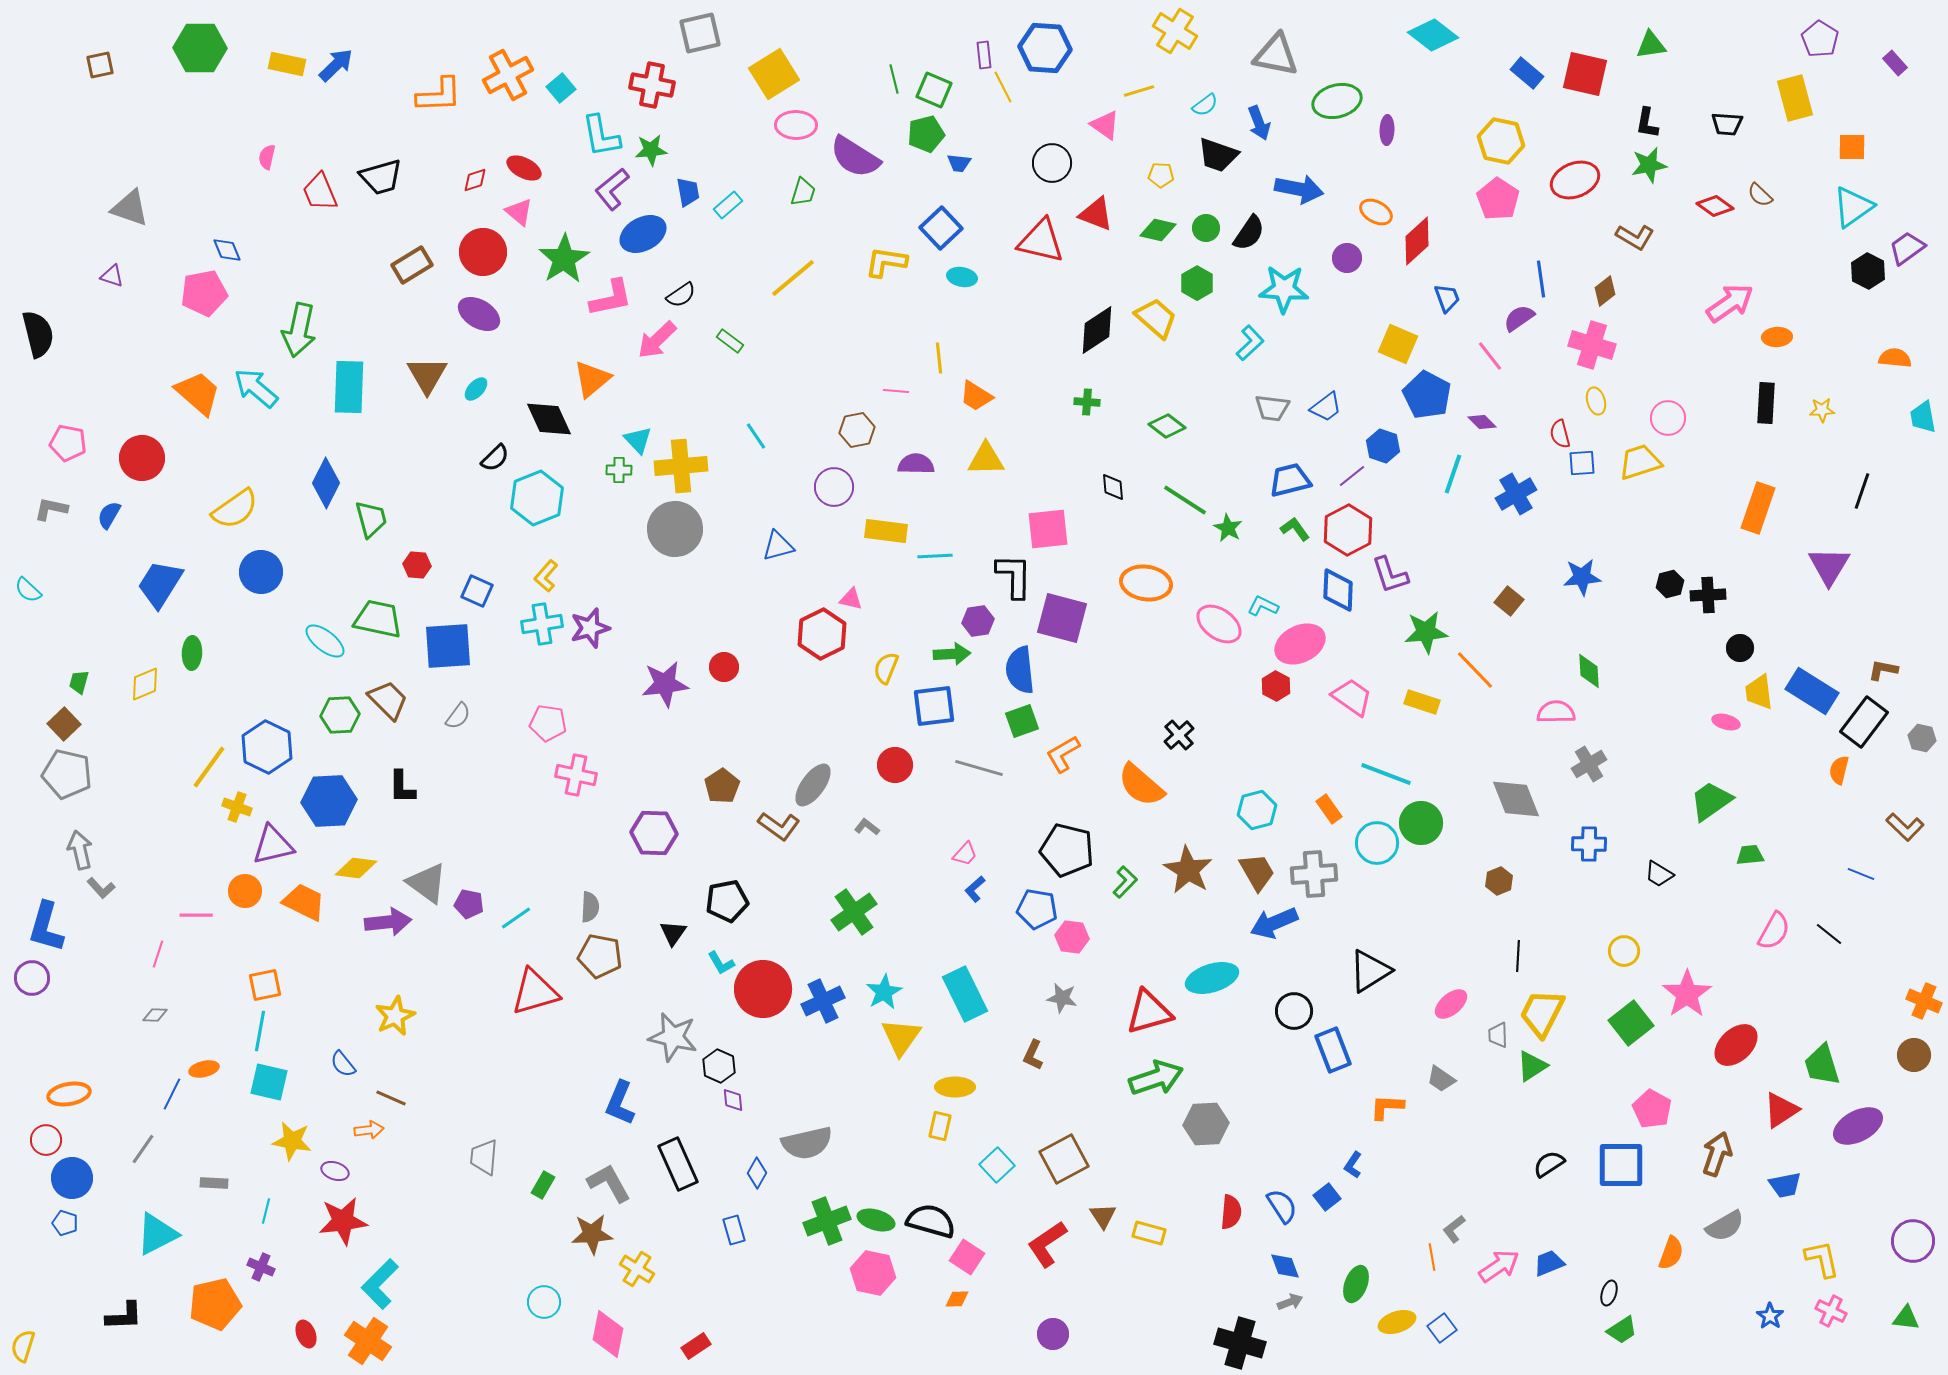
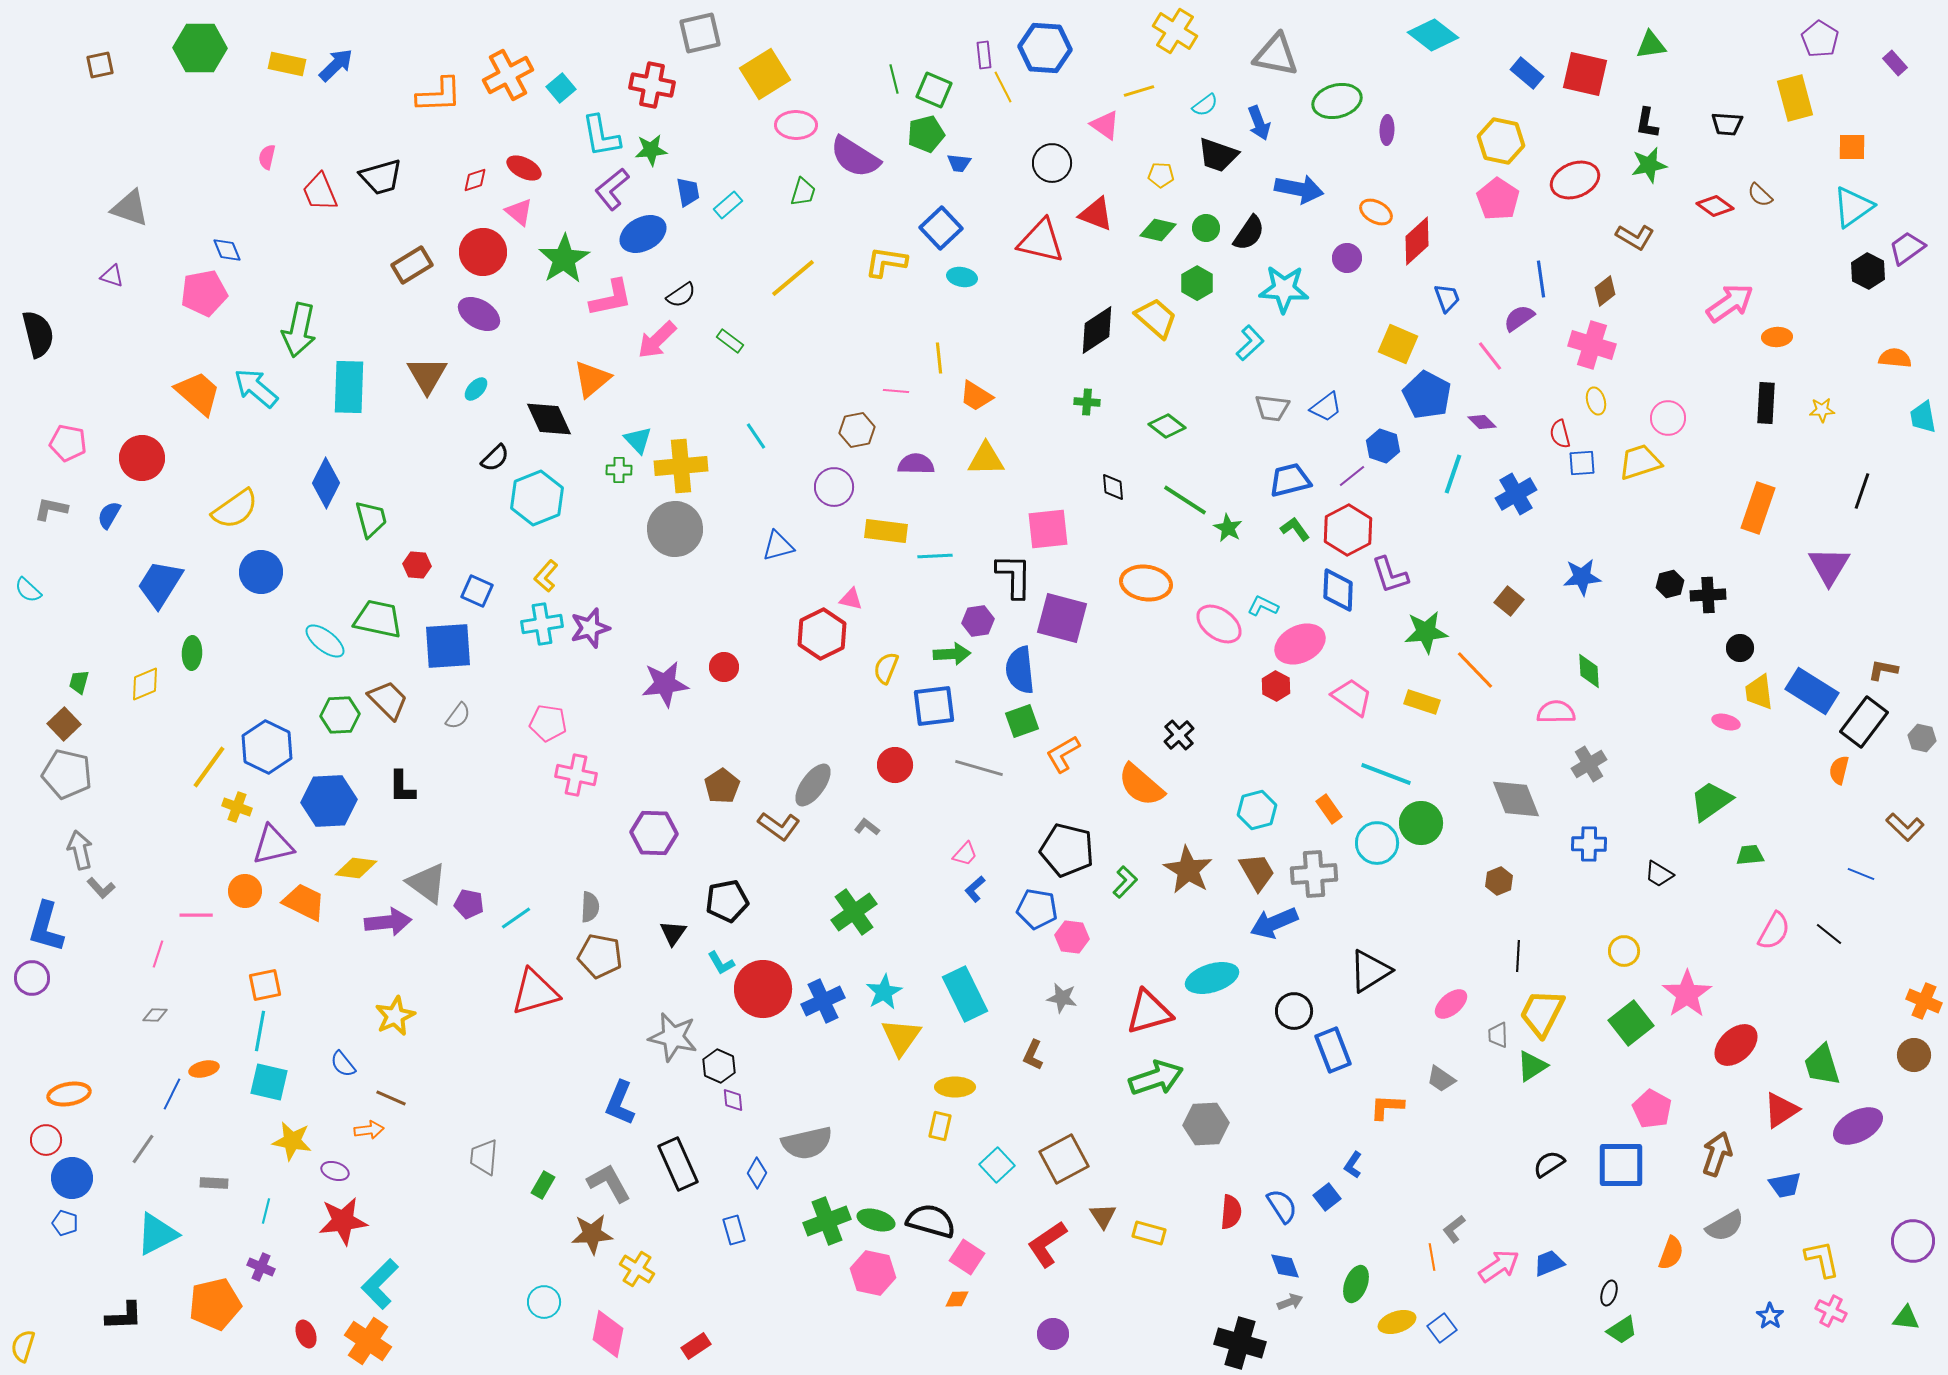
yellow square at (774, 74): moved 9 px left
